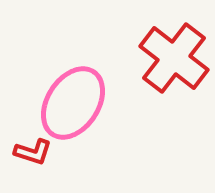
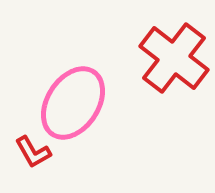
red L-shape: rotated 42 degrees clockwise
